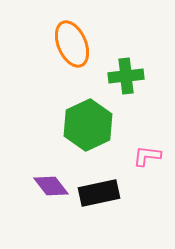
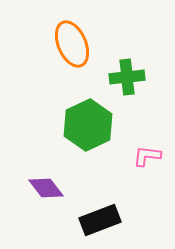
green cross: moved 1 px right, 1 px down
purple diamond: moved 5 px left, 2 px down
black rectangle: moved 1 px right, 27 px down; rotated 9 degrees counterclockwise
